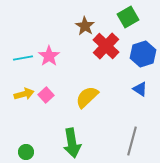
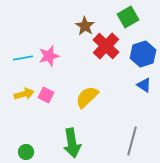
pink star: rotated 20 degrees clockwise
blue triangle: moved 4 px right, 4 px up
pink square: rotated 21 degrees counterclockwise
